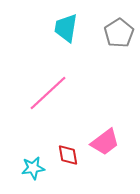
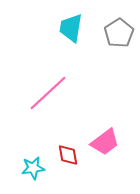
cyan trapezoid: moved 5 px right
